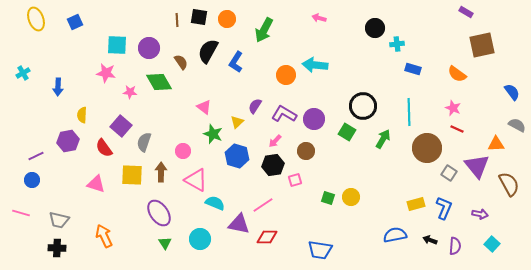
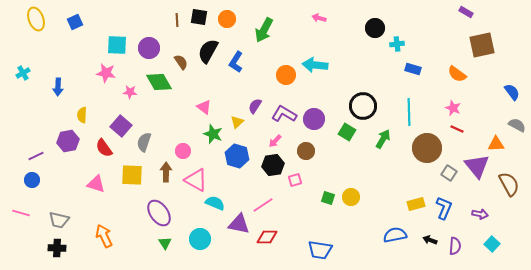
brown arrow at (161, 172): moved 5 px right
